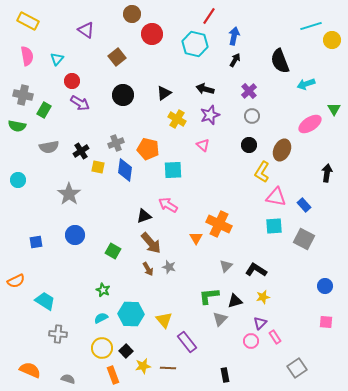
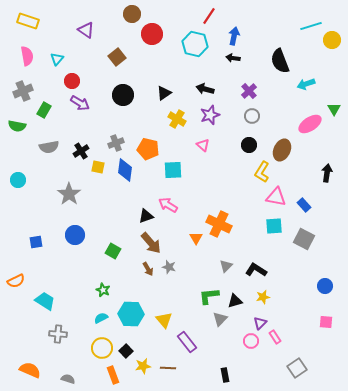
yellow rectangle at (28, 21): rotated 10 degrees counterclockwise
black arrow at (235, 60): moved 2 px left, 2 px up; rotated 112 degrees counterclockwise
gray cross at (23, 95): moved 4 px up; rotated 36 degrees counterclockwise
black triangle at (144, 216): moved 2 px right
